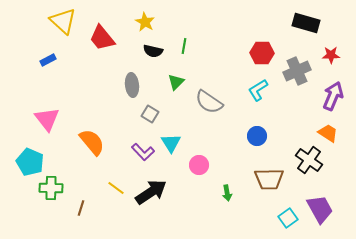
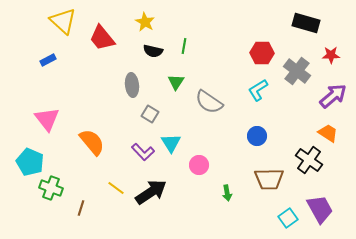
gray cross: rotated 28 degrees counterclockwise
green triangle: rotated 12 degrees counterclockwise
purple arrow: rotated 28 degrees clockwise
green cross: rotated 20 degrees clockwise
